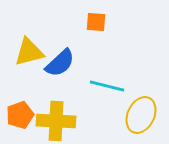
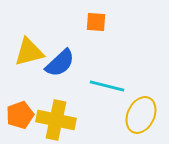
yellow cross: moved 1 px up; rotated 9 degrees clockwise
